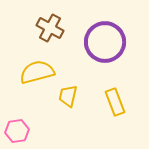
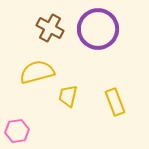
purple circle: moved 7 px left, 13 px up
